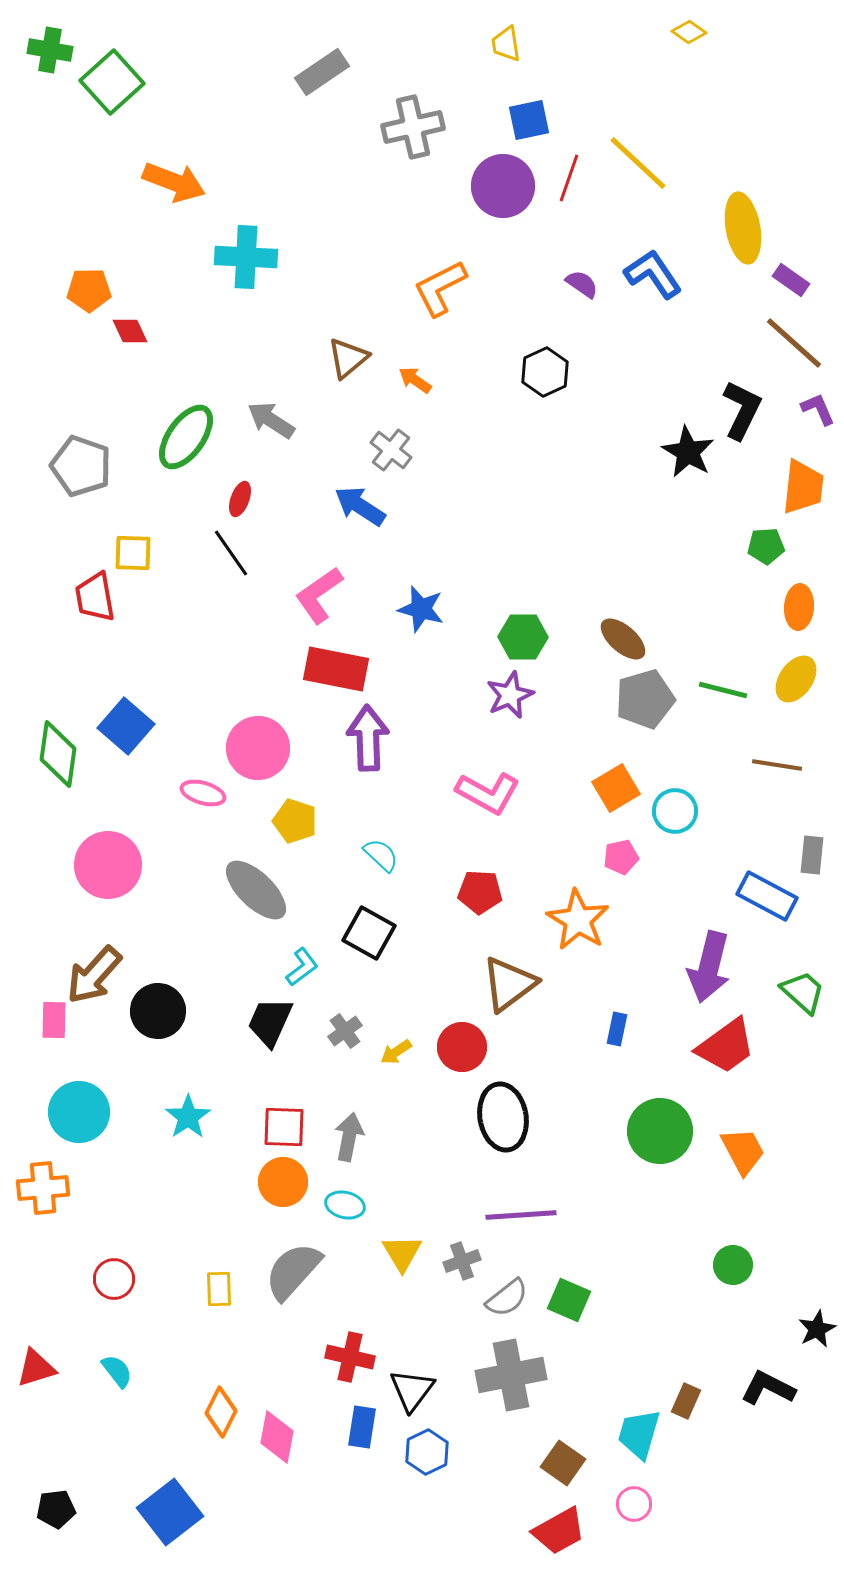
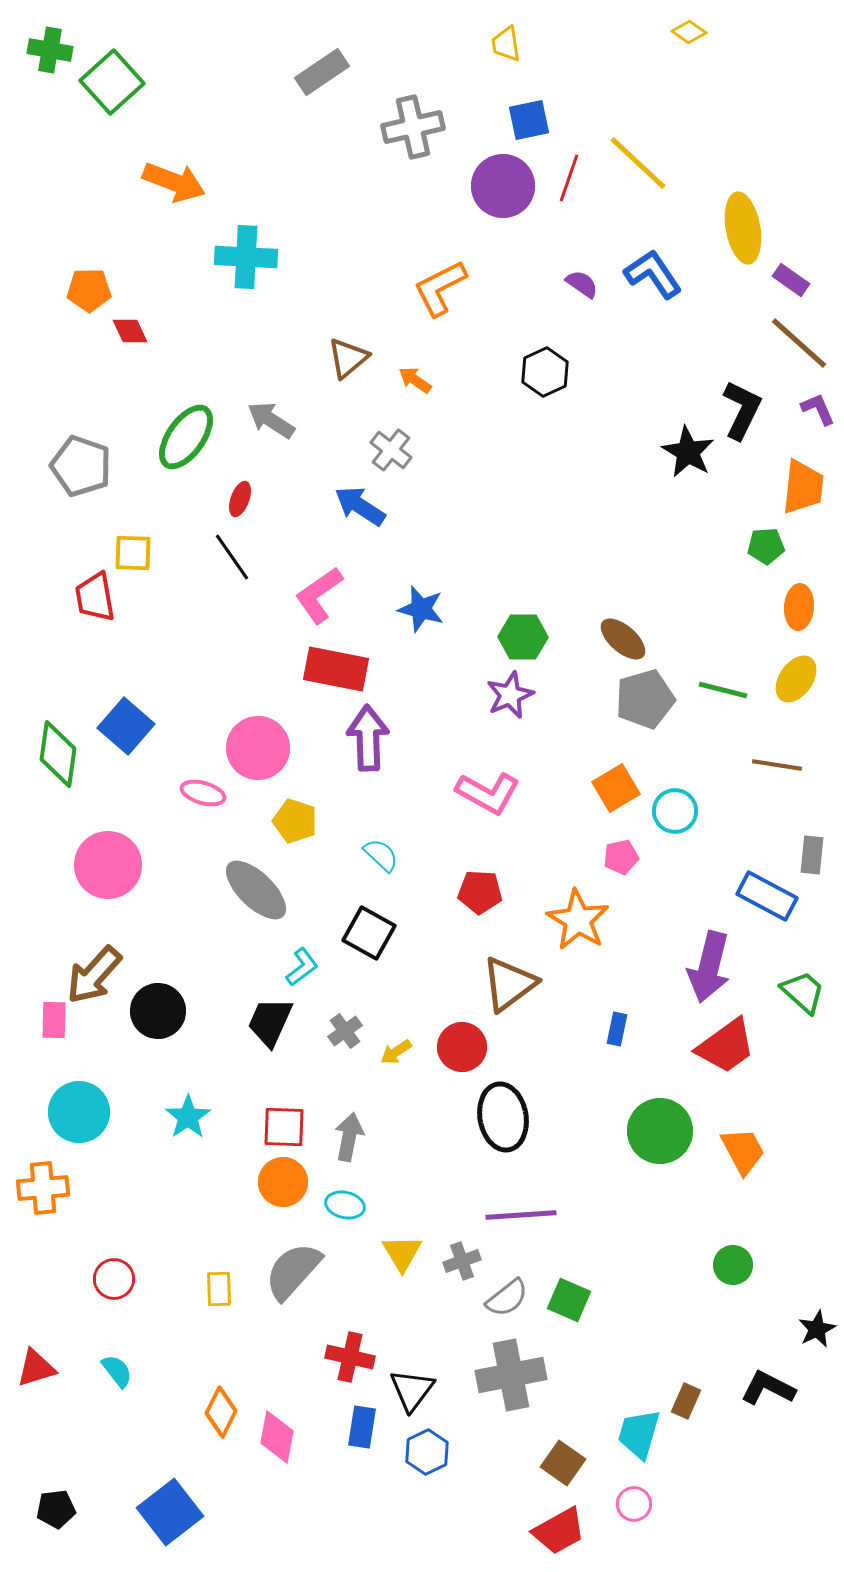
brown line at (794, 343): moved 5 px right
black line at (231, 553): moved 1 px right, 4 px down
